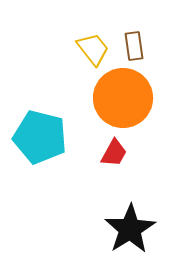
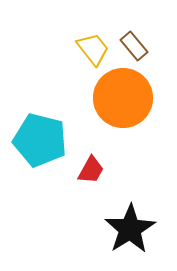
brown rectangle: rotated 32 degrees counterclockwise
cyan pentagon: moved 3 px down
red trapezoid: moved 23 px left, 17 px down
